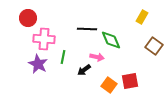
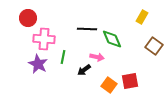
green diamond: moved 1 px right, 1 px up
